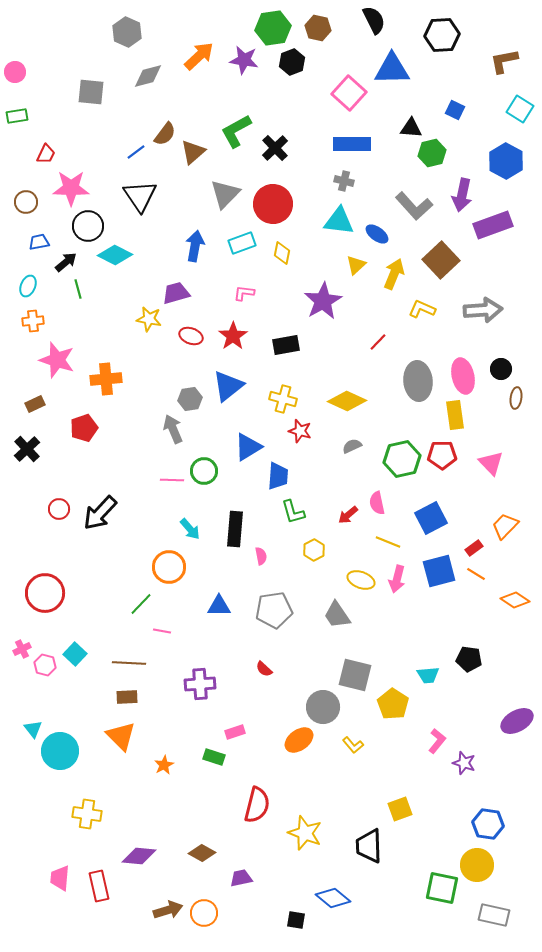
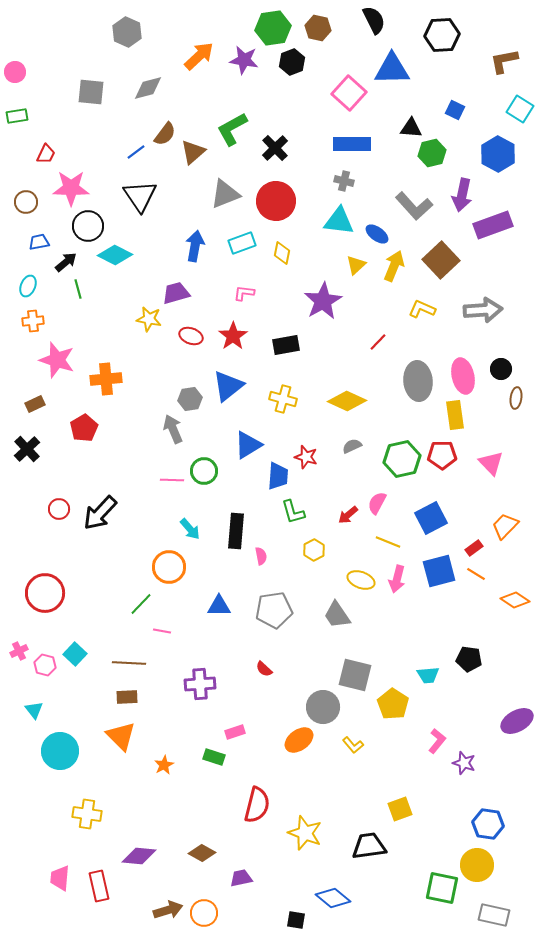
gray diamond at (148, 76): moved 12 px down
green L-shape at (236, 131): moved 4 px left, 2 px up
blue hexagon at (506, 161): moved 8 px left, 7 px up
gray triangle at (225, 194): rotated 24 degrees clockwise
red circle at (273, 204): moved 3 px right, 3 px up
yellow arrow at (394, 274): moved 8 px up
red pentagon at (84, 428): rotated 12 degrees counterclockwise
red star at (300, 431): moved 6 px right, 26 px down
blue triangle at (248, 447): moved 2 px up
pink semicircle at (377, 503): rotated 40 degrees clockwise
black rectangle at (235, 529): moved 1 px right, 2 px down
pink cross at (22, 649): moved 3 px left, 2 px down
cyan triangle at (33, 729): moved 1 px right, 19 px up
black trapezoid at (369, 846): rotated 84 degrees clockwise
